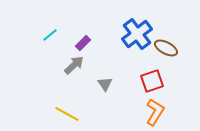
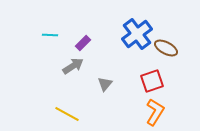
cyan line: rotated 42 degrees clockwise
gray arrow: moved 1 px left, 1 px down; rotated 10 degrees clockwise
gray triangle: rotated 14 degrees clockwise
